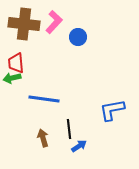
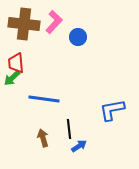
green arrow: rotated 30 degrees counterclockwise
